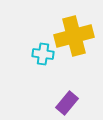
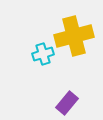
cyan cross: rotated 25 degrees counterclockwise
